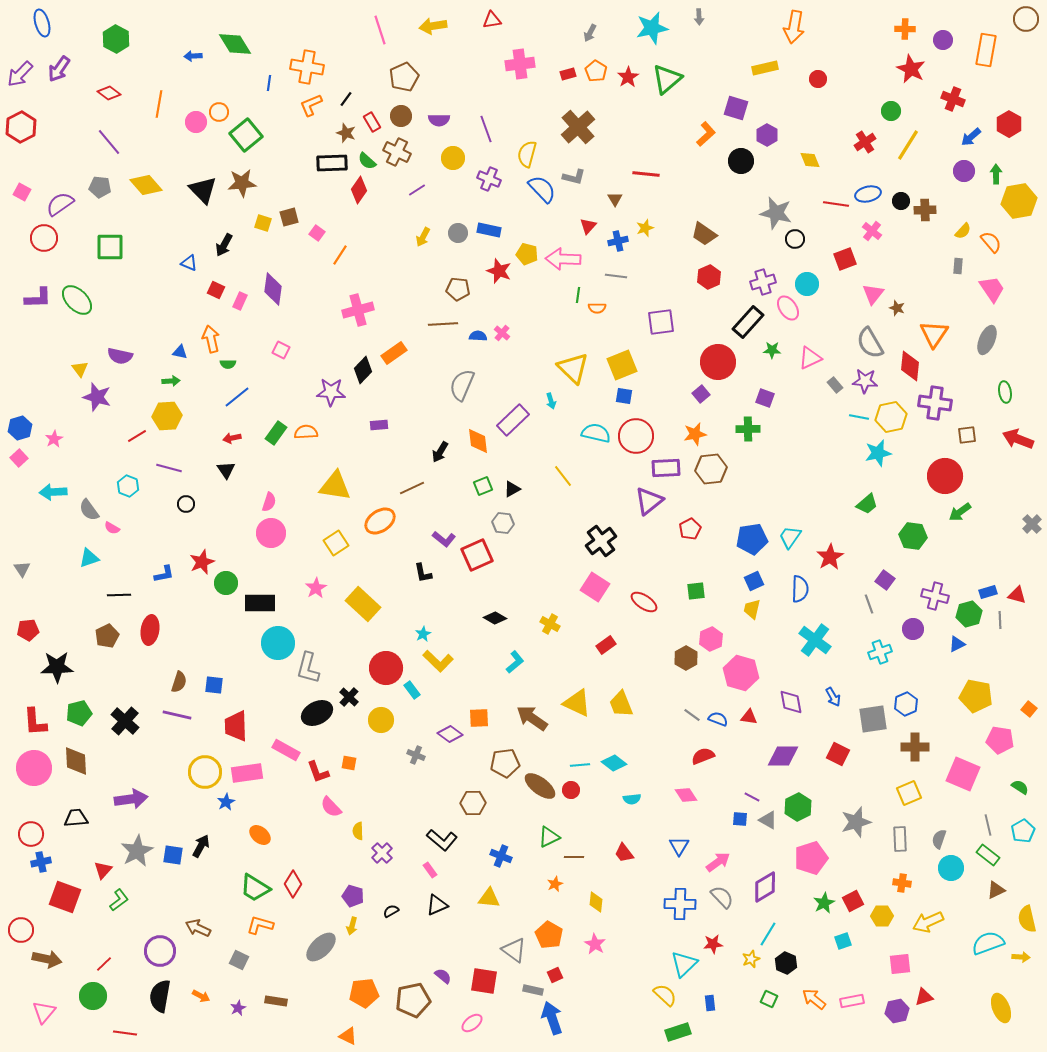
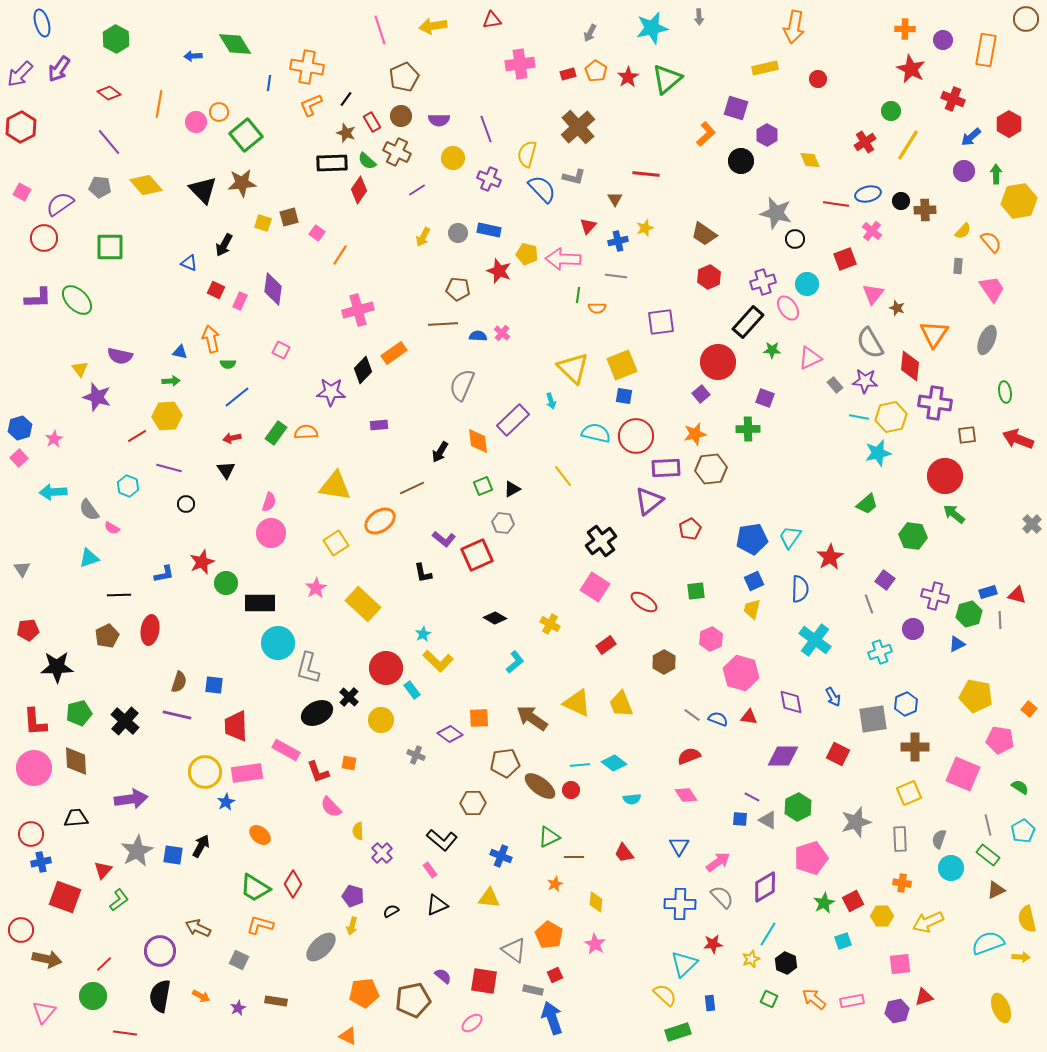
green arrow at (960, 512): moved 6 px left, 2 px down; rotated 75 degrees clockwise
brown hexagon at (686, 658): moved 22 px left, 4 px down
red semicircle at (703, 756): moved 14 px left
